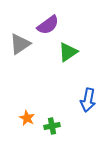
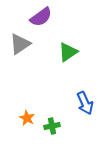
purple semicircle: moved 7 px left, 8 px up
blue arrow: moved 3 px left, 3 px down; rotated 35 degrees counterclockwise
